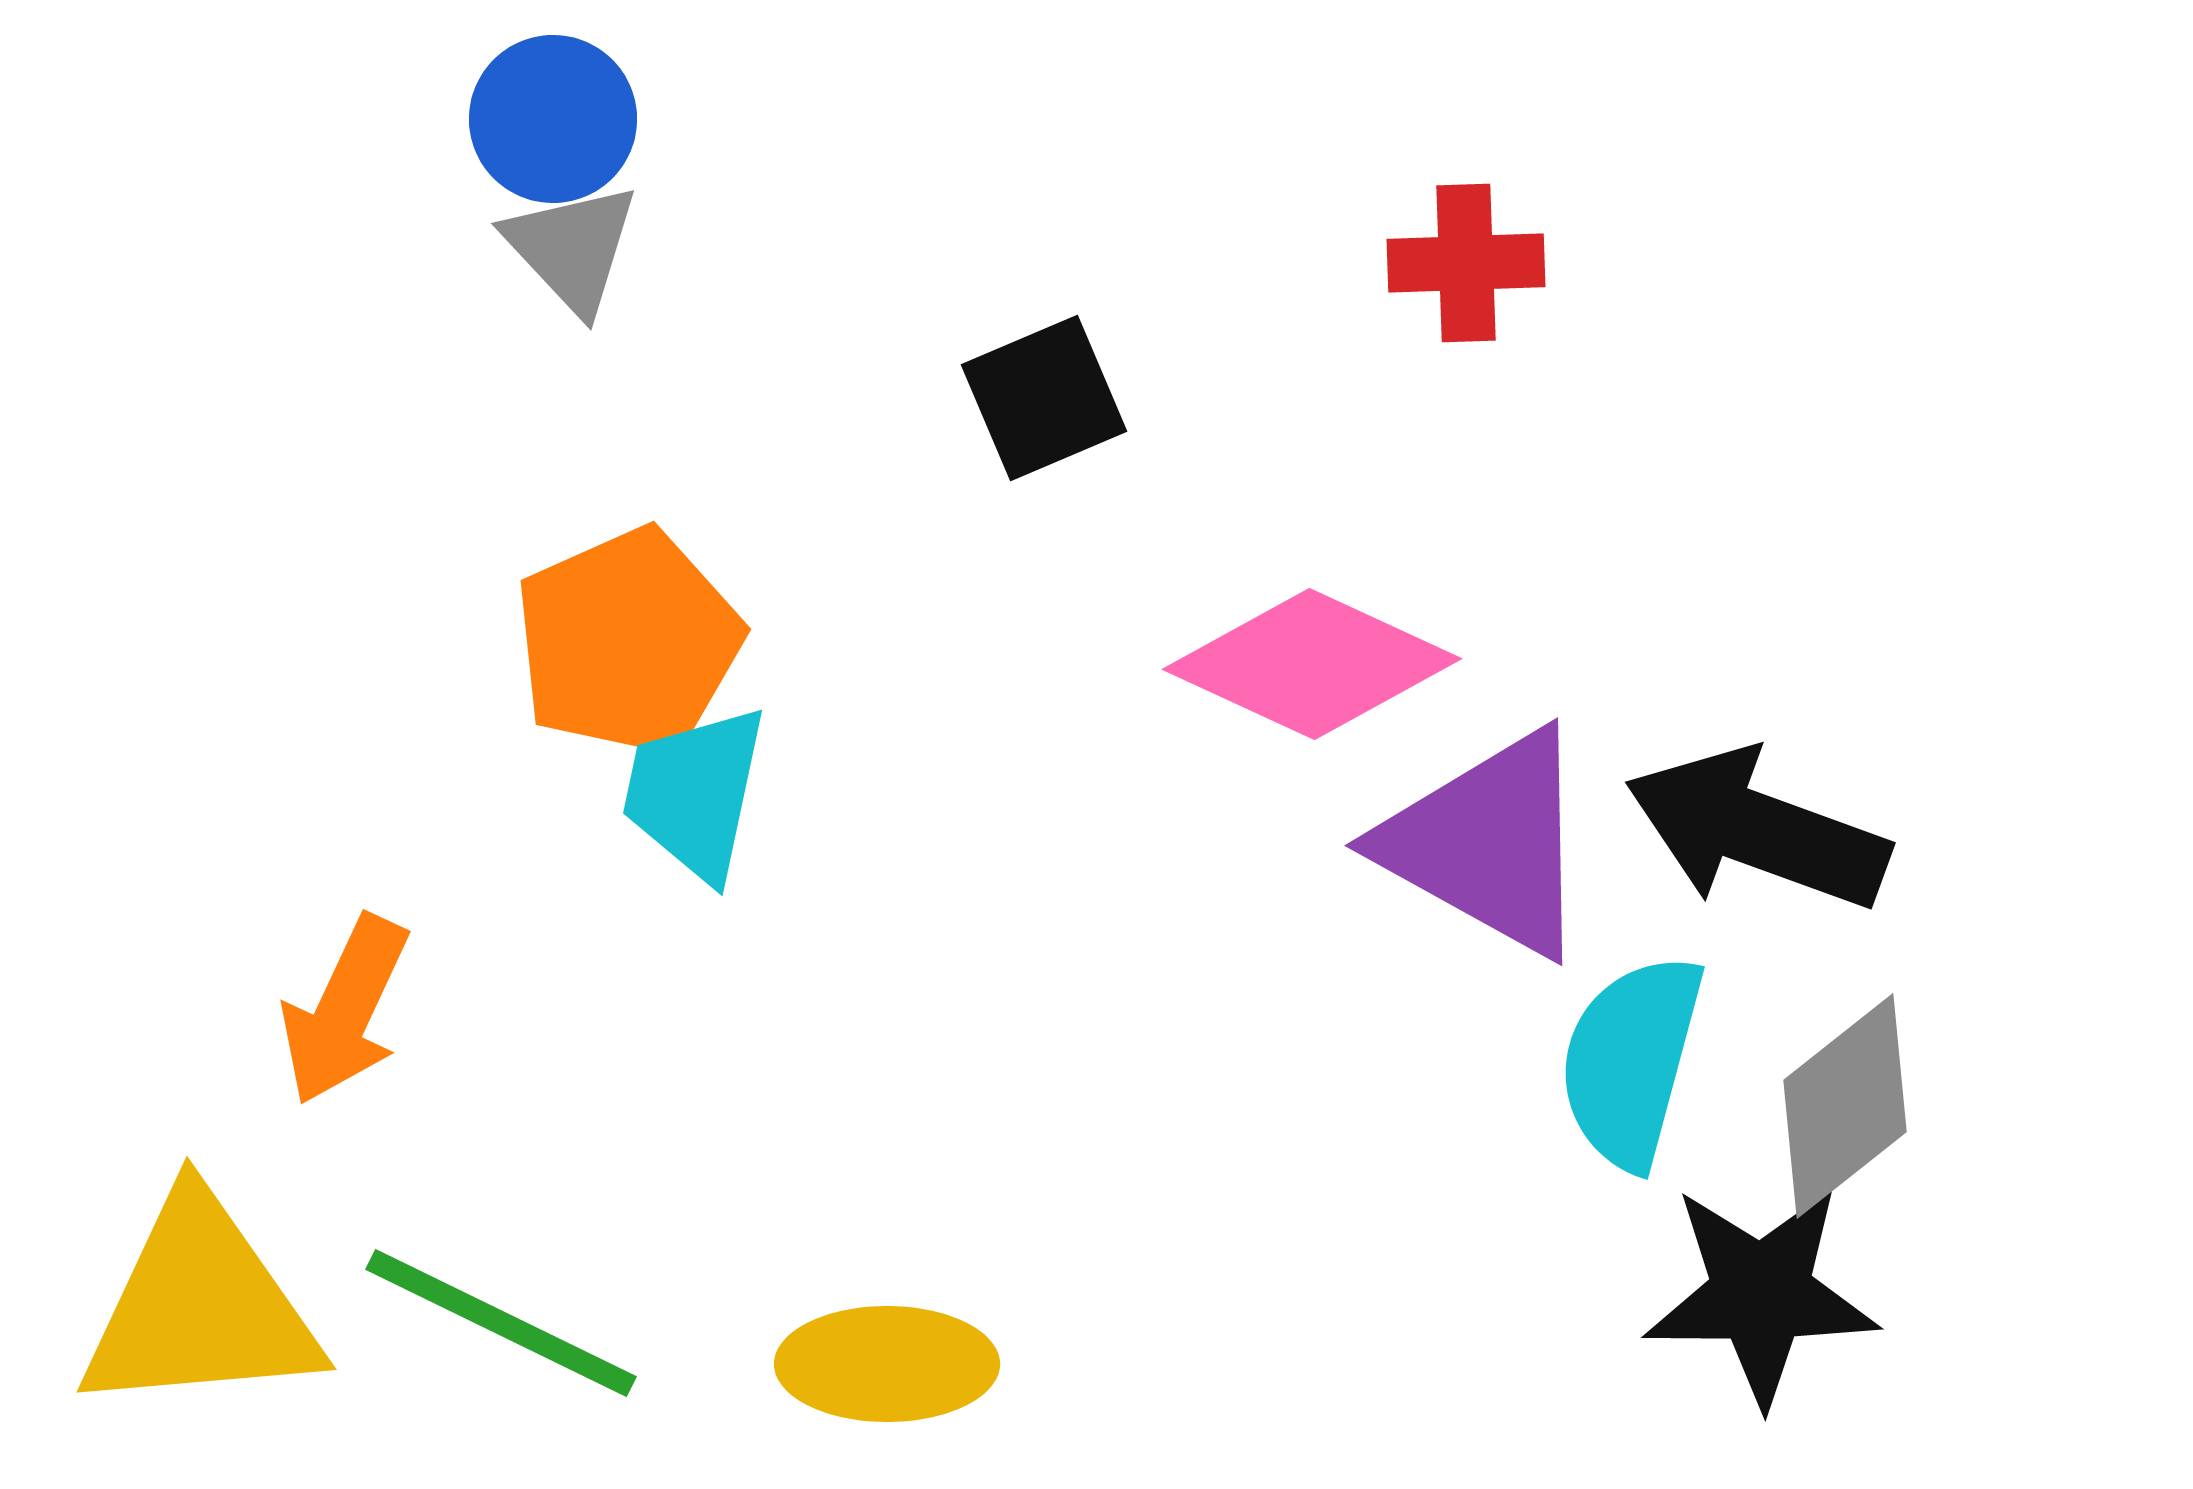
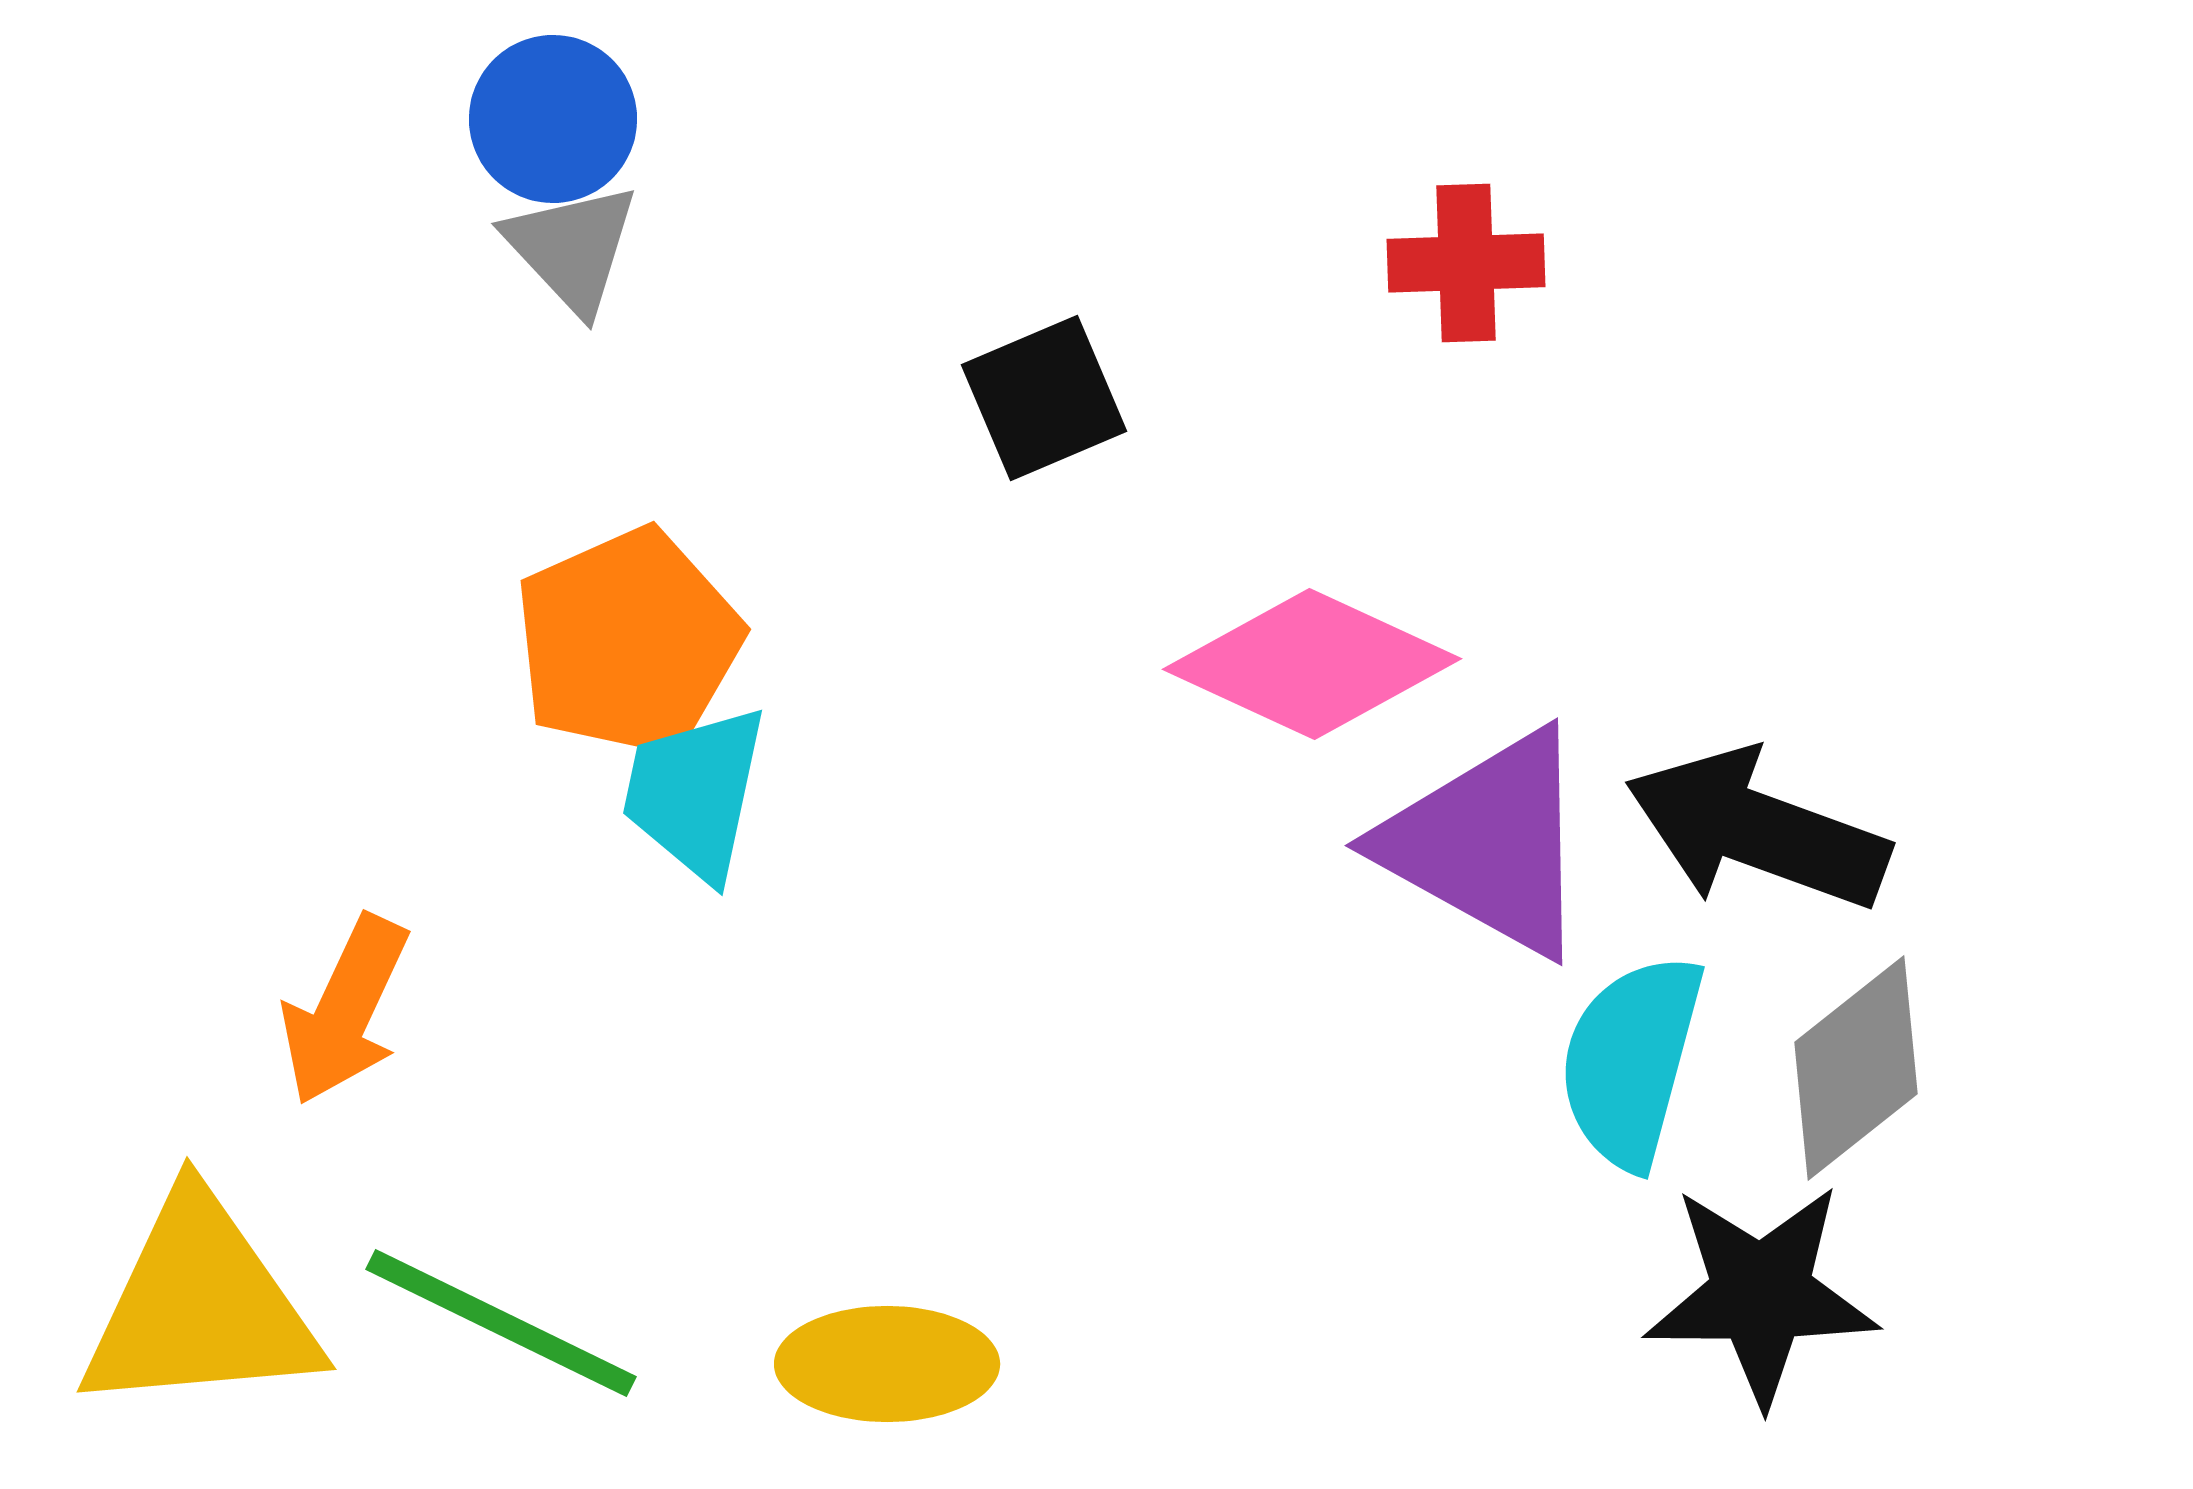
gray diamond: moved 11 px right, 38 px up
